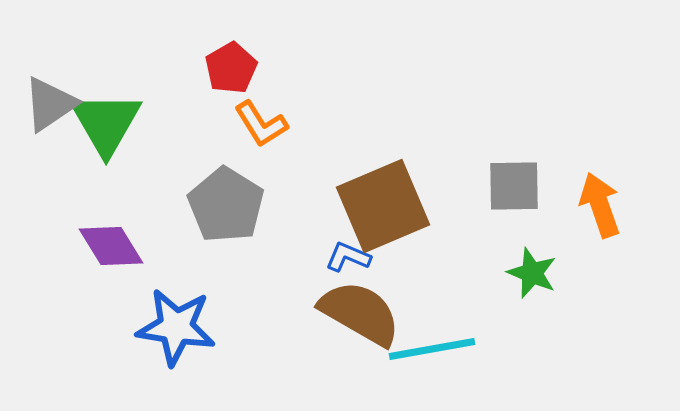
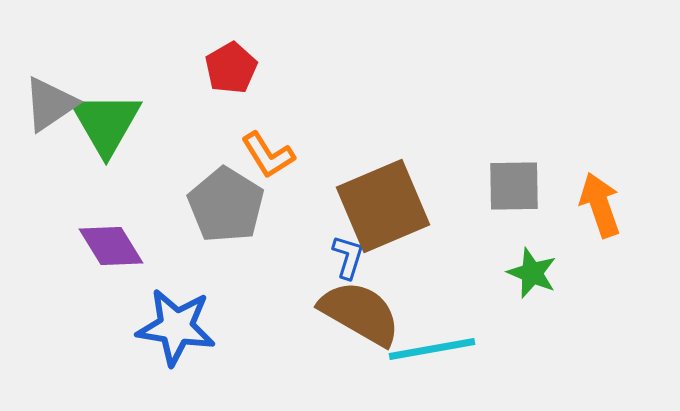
orange L-shape: moved 7 px right, 31 px down
blue L-shape: rotated 84 degrees clockwise
